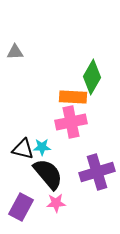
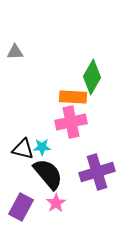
pink star: rotated 30 degrees counterclockwise
